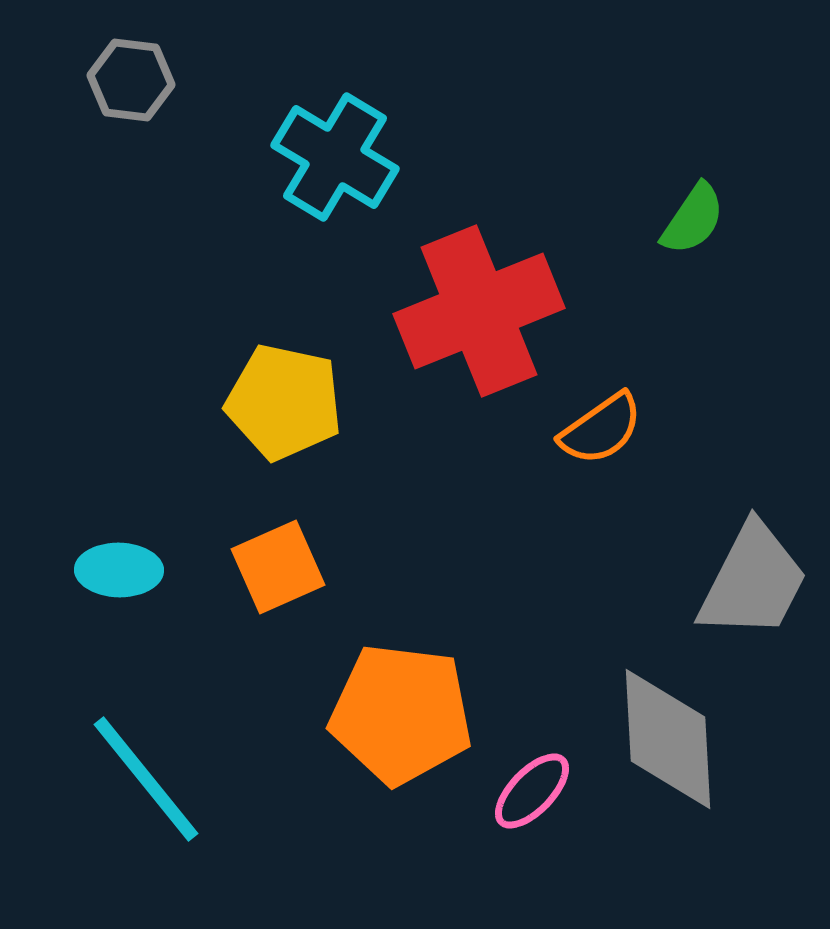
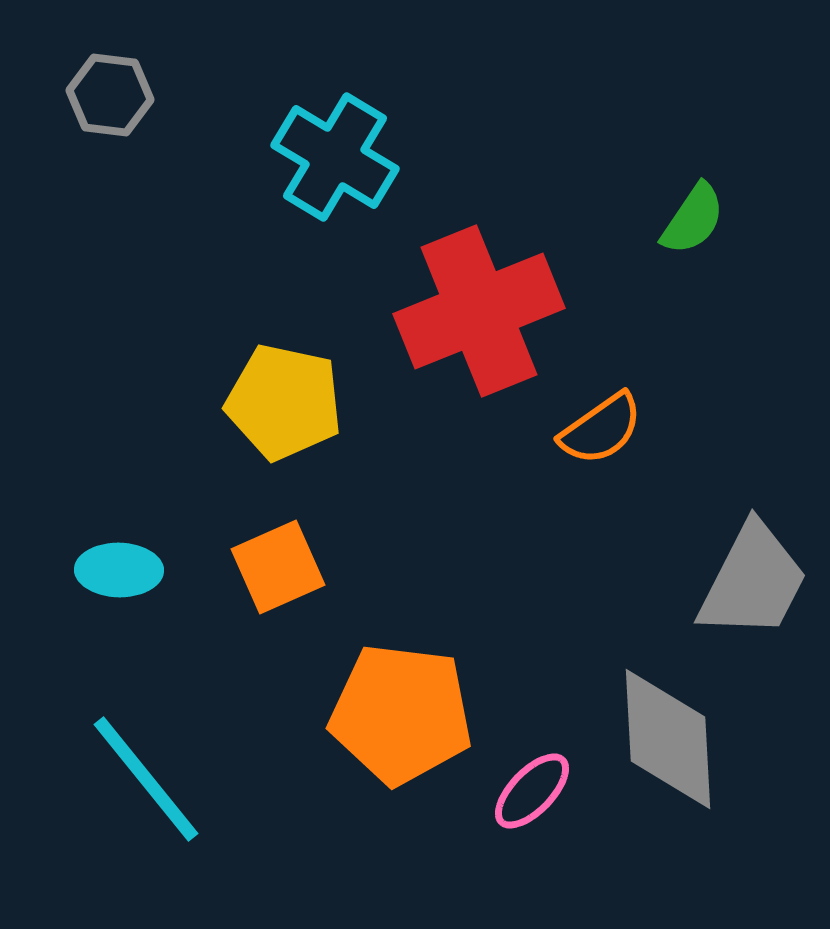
gray hexagon: moved 21 px left, 15 px down
